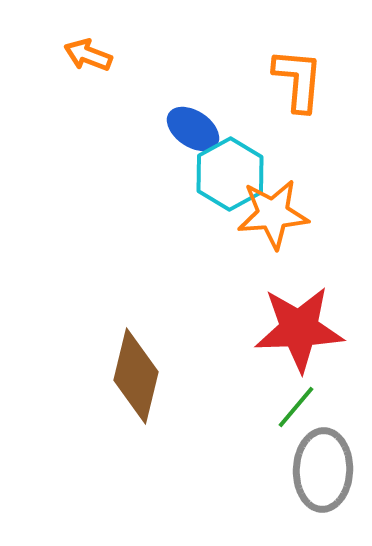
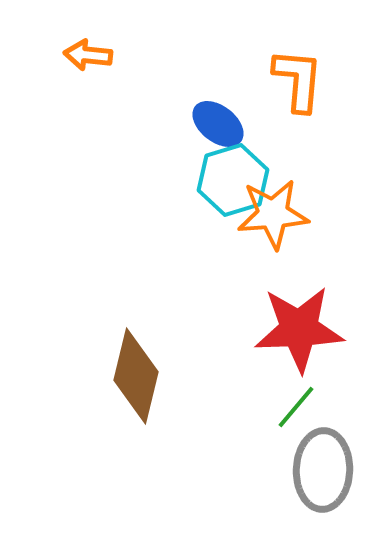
orange arrow: rotated 15 degrees counterclockwise
blue ellipse: moved 25 px right, 5 px up; rotated 4 degrees clockwise
cyan hexagon: moved 3 px right, 6 px down; rotated 12 degrees clockwise
